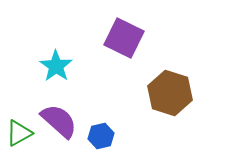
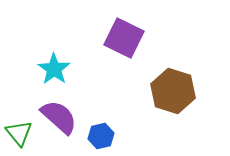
cyan star: moved 2 px left, 3 px down
brown hexagon: moved 3 px right, 2 px up
purple semicircle: moved 4 px up
green triangle: rotated 40 degrees counterclockwise
